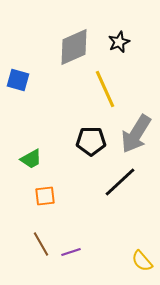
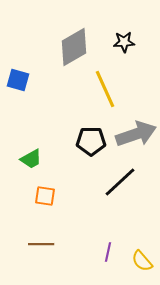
black star: moved 5 px right; rotated 20 degrees clockwise
gray diamond: rotated 6 degrees counterclockwise
gray arrow: rotated 141 degrees counterclockwise
orange square: rotated 15 degrees clockwise
brown line: rotated 60 degrees counterclockwise
purple line: moved 37 px right; rotated 60 degrees counterclockwise
